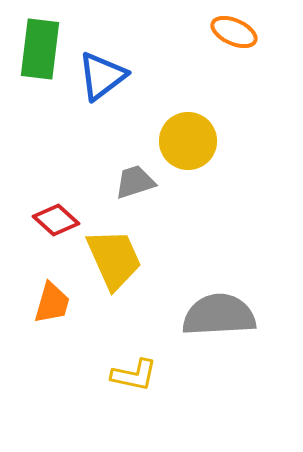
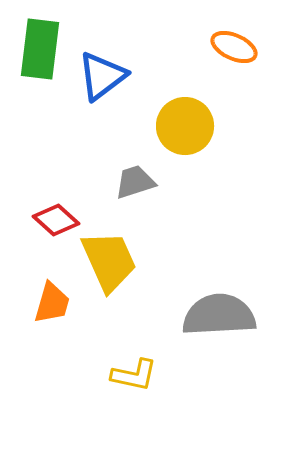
orange ellipse: moved 15 px down
yellow circle: moved 3 px left, 15 px up
yellow trapezoid: moved 5 px left, 2 px down
